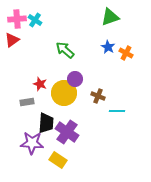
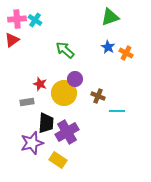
purple cross: rotated 25 degrees clockwise
purple star: rotated 20 degrees counterclockwise
